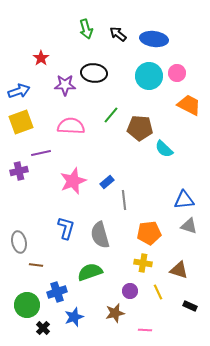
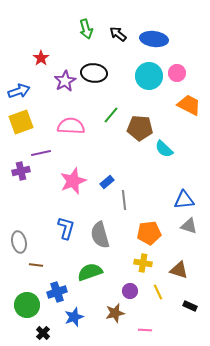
purple star: moved 4 px up; rotated 30 degrees counterclockwise
purple cross: moved 2 px right
black cross: moved 5 px down
